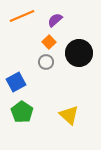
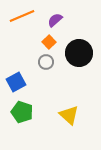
green pentagon: rotated 15 degrees counterclockwise
